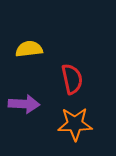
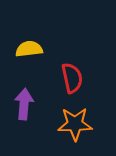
red semicircle: moved 1 px up
purple arrow: rotated 88 degrees counterclockwise
